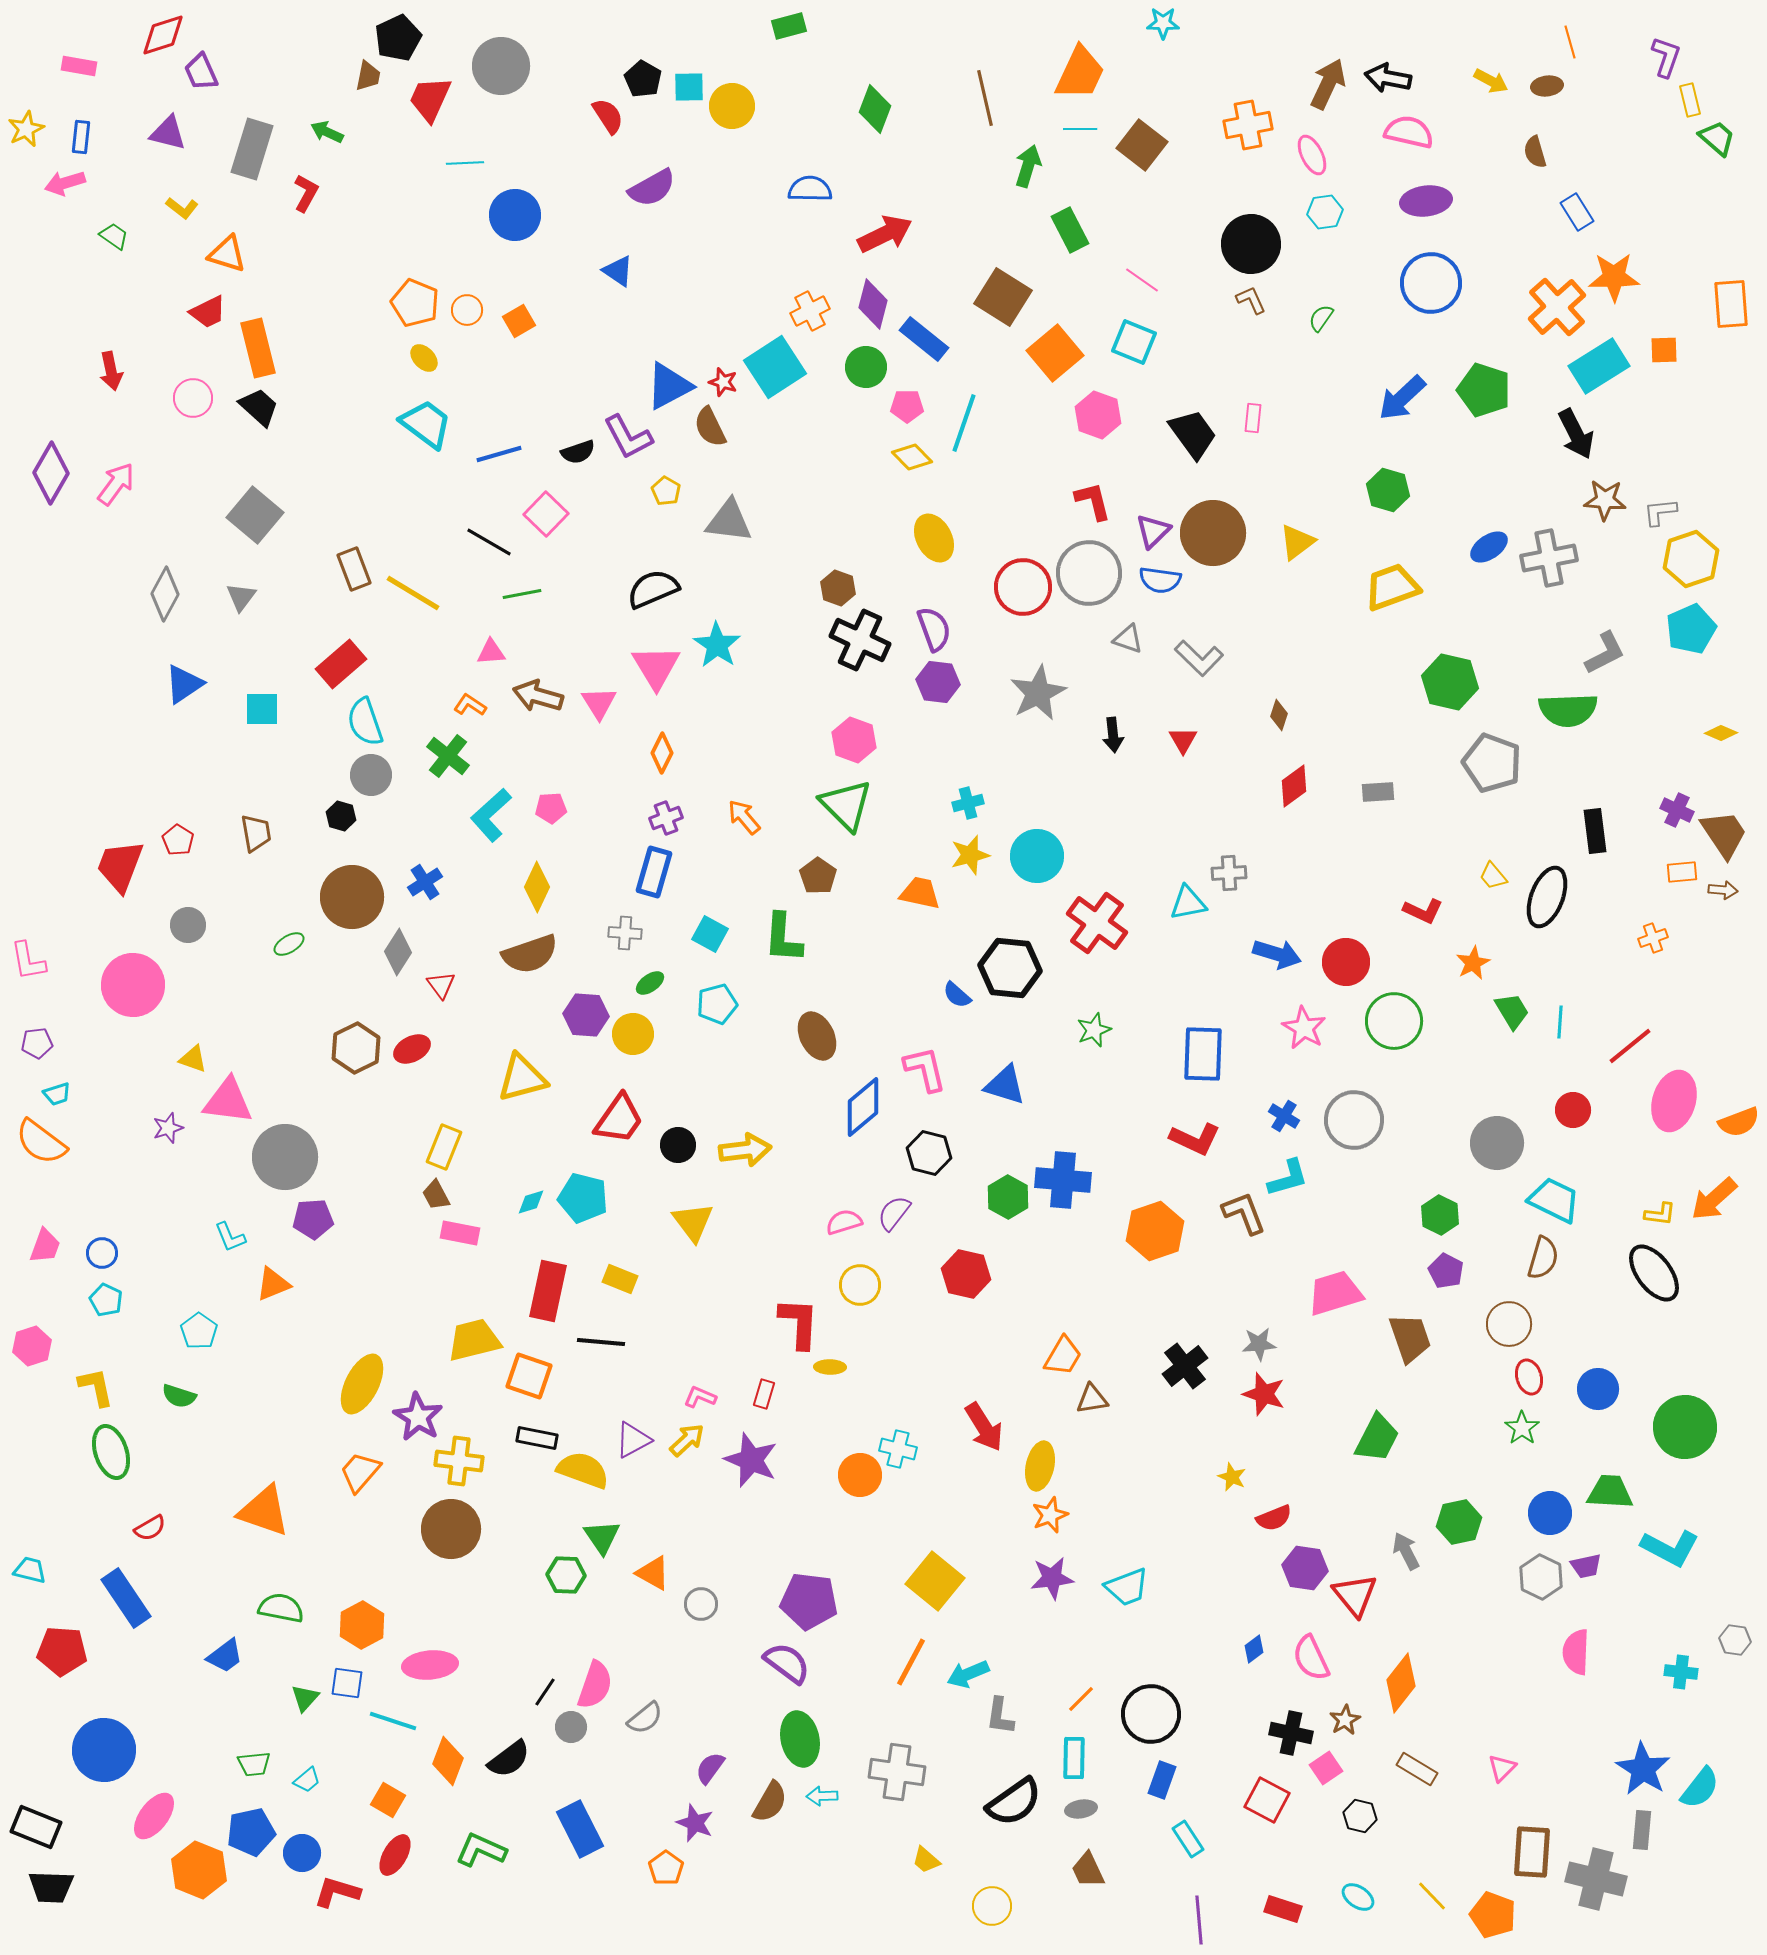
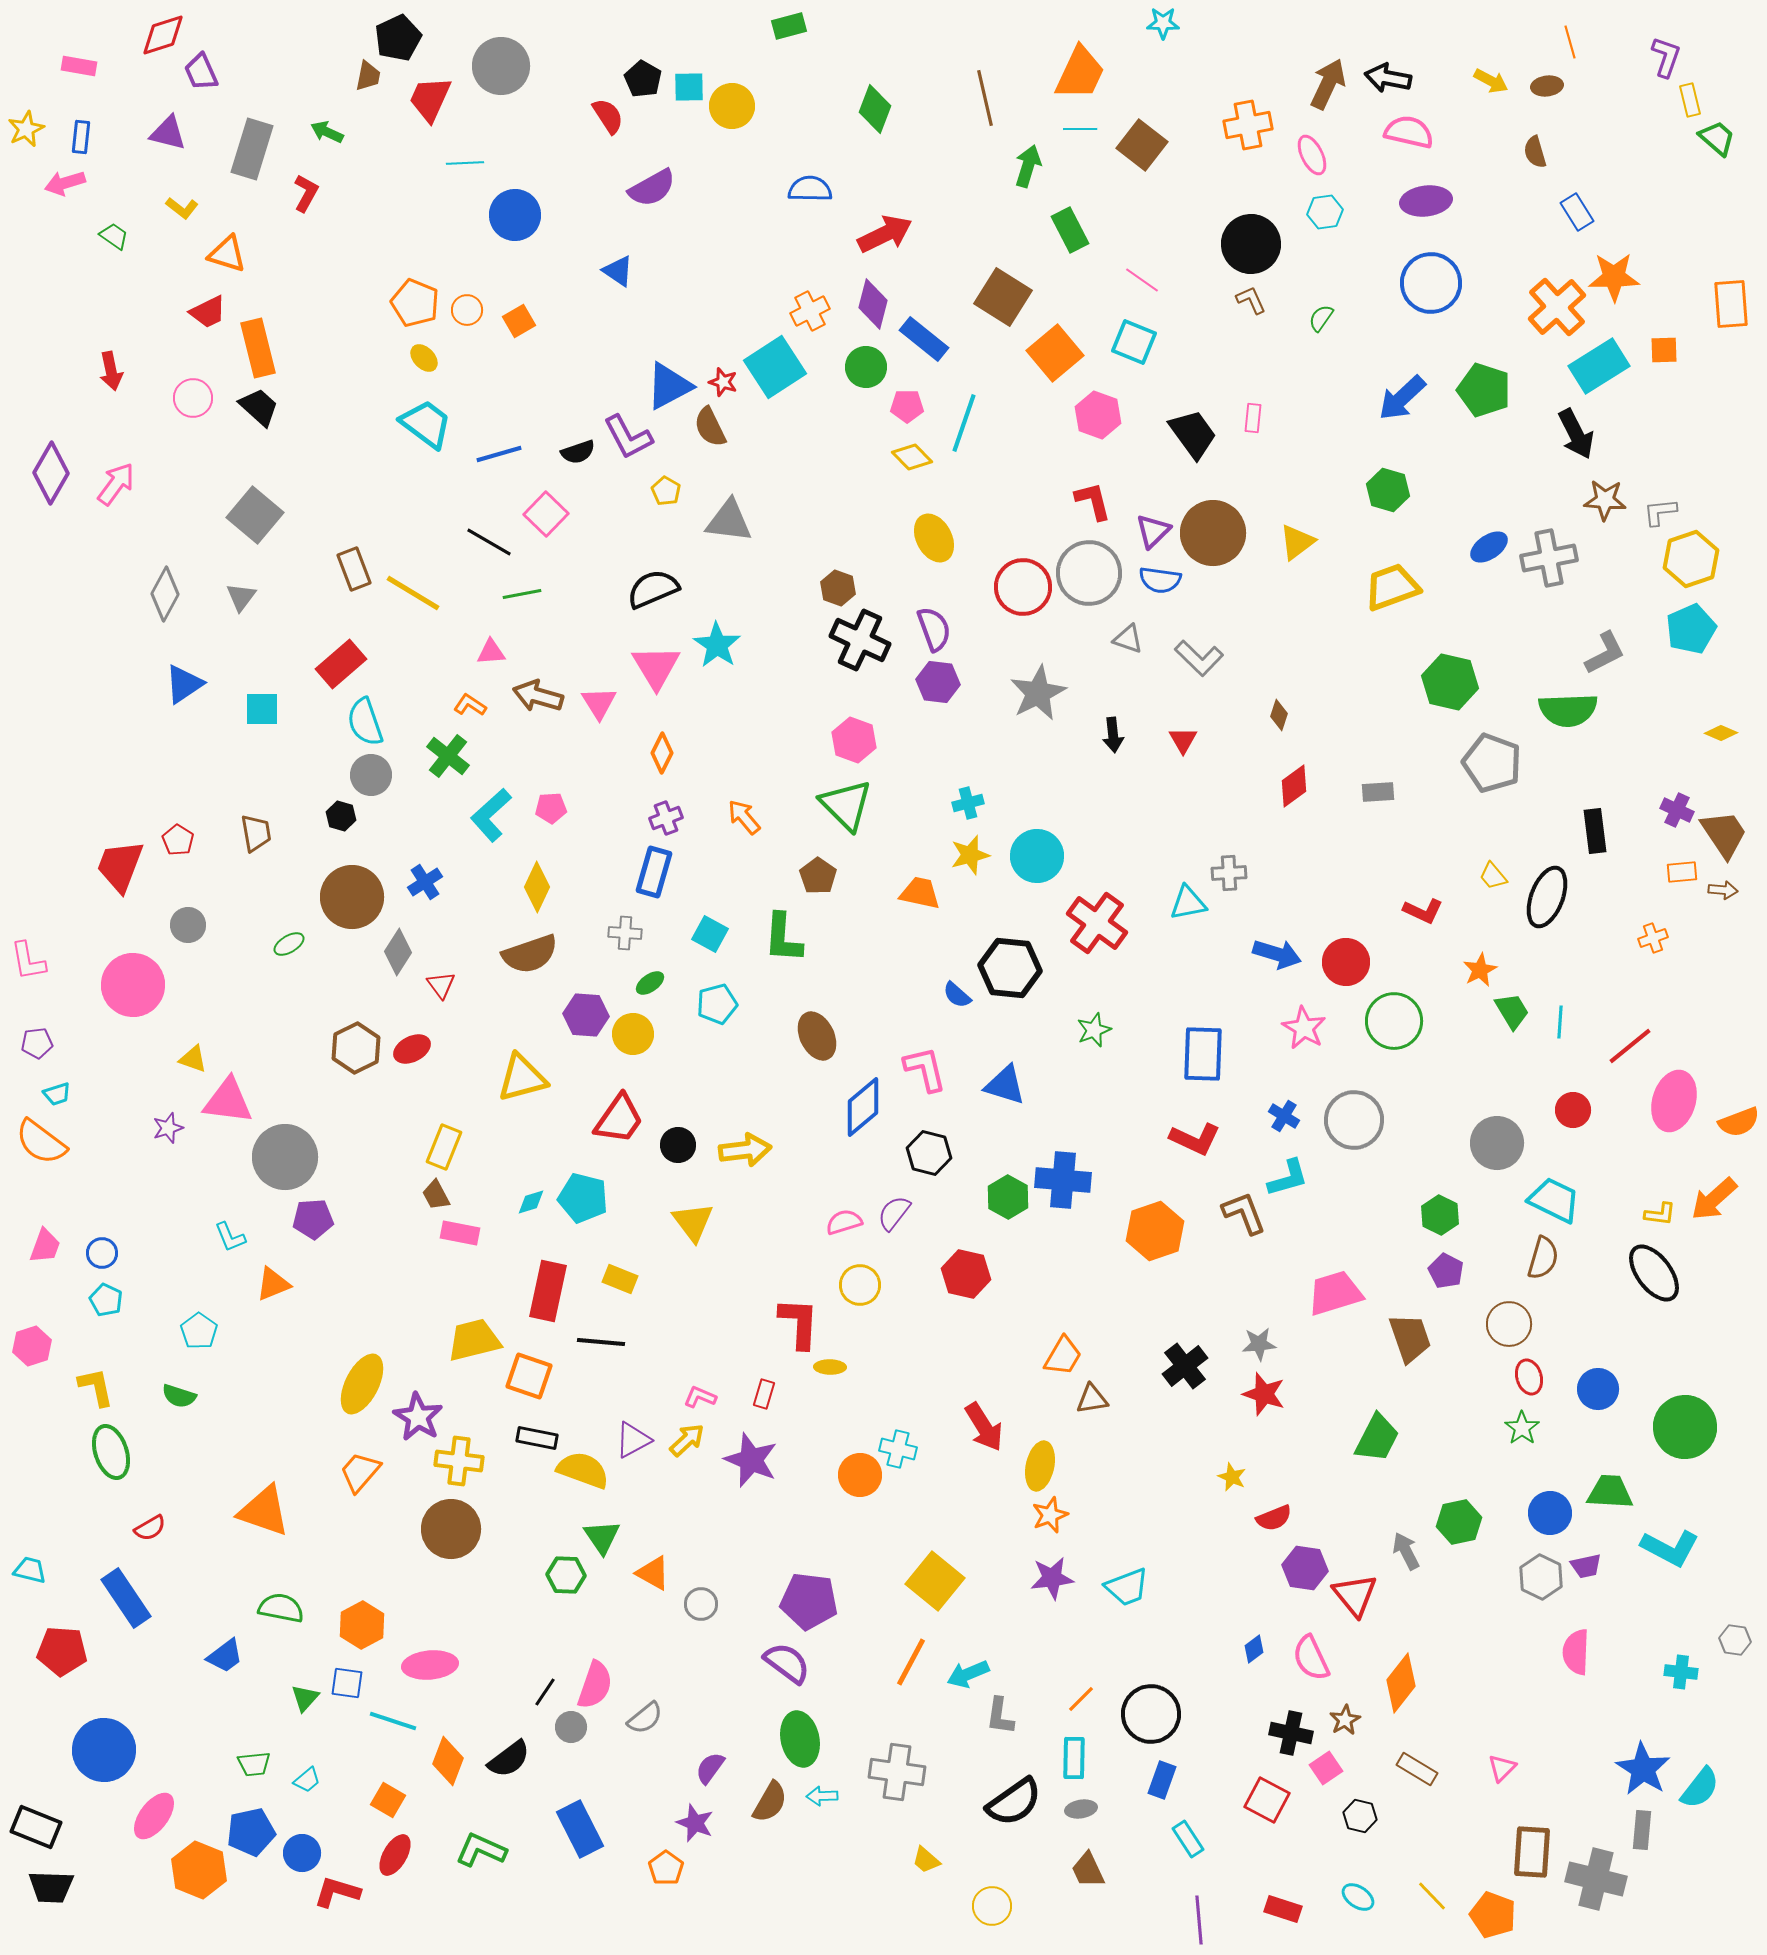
orange star at (1473, 963): moved 7 px right, 7 px down
